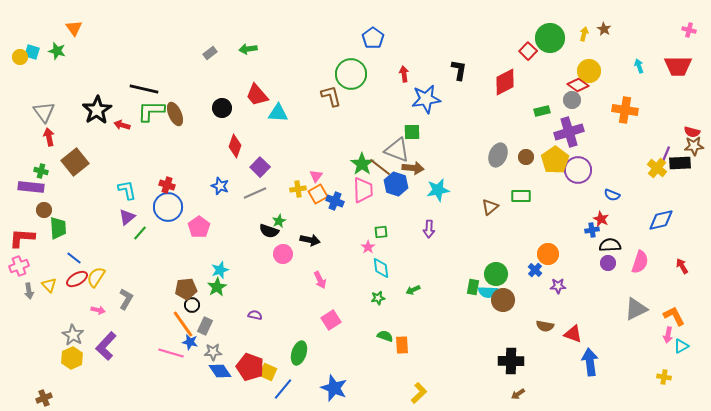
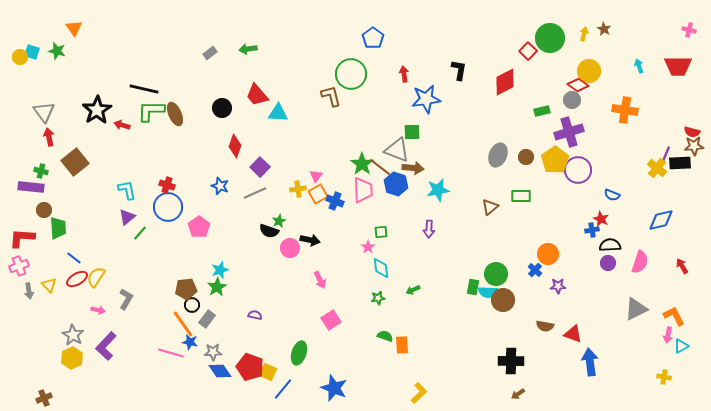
pink circle at (283, 254): moved 7 px right, 6 px up
gray rectangle at (205, 326): moved 2 px right, 7 px up; rotated 12 degrees clockwise
